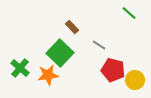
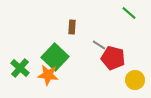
brown rectangle: rotated 48 degrees clockwise
green square: moved 5 px left, 4 px down
red pentagon: moved 12 px up
orange star: rotated 15 degrees clockwise
